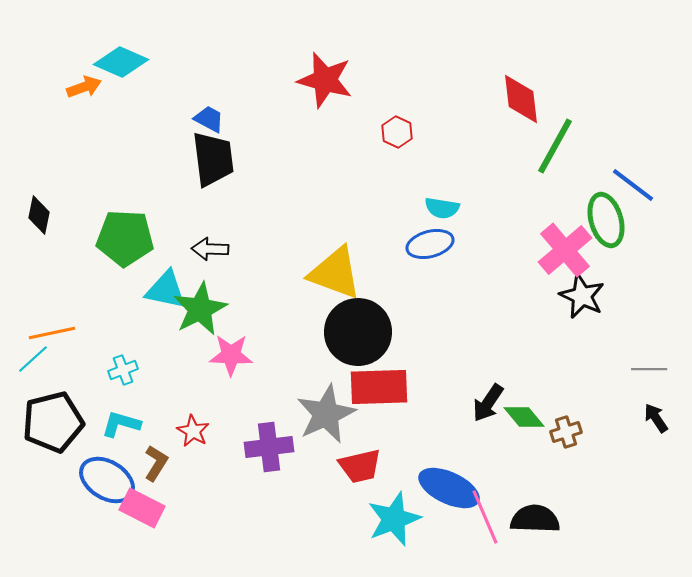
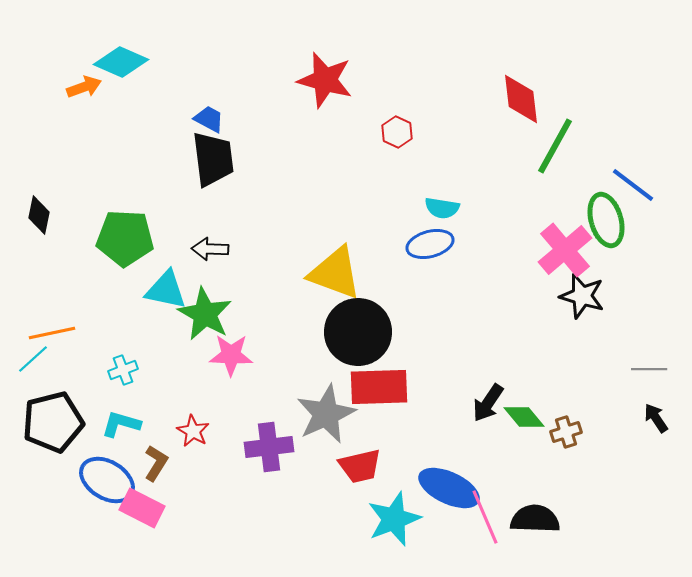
black star at (582, 296): rotated 9 degrees counterclockwise
green star at (200, 309): moved 5 px right, 5 px down; rotated 16 degrees counterclockwise
